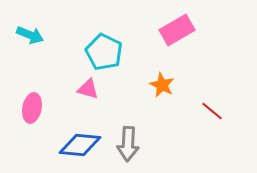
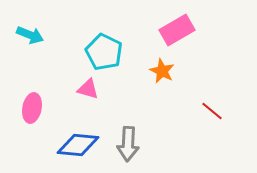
orange star: moved 14 px up
blue diamond: moved 2 px left
